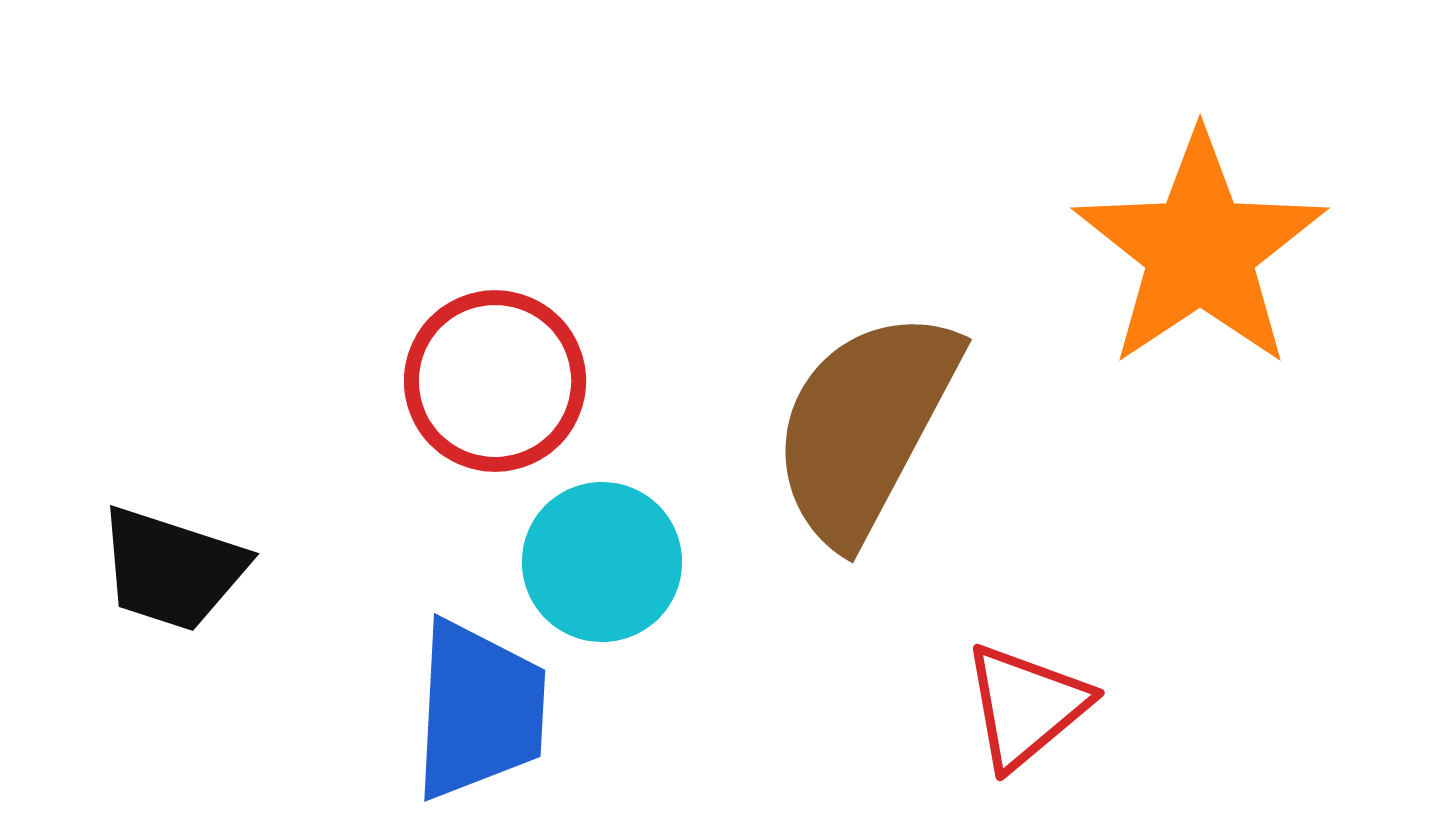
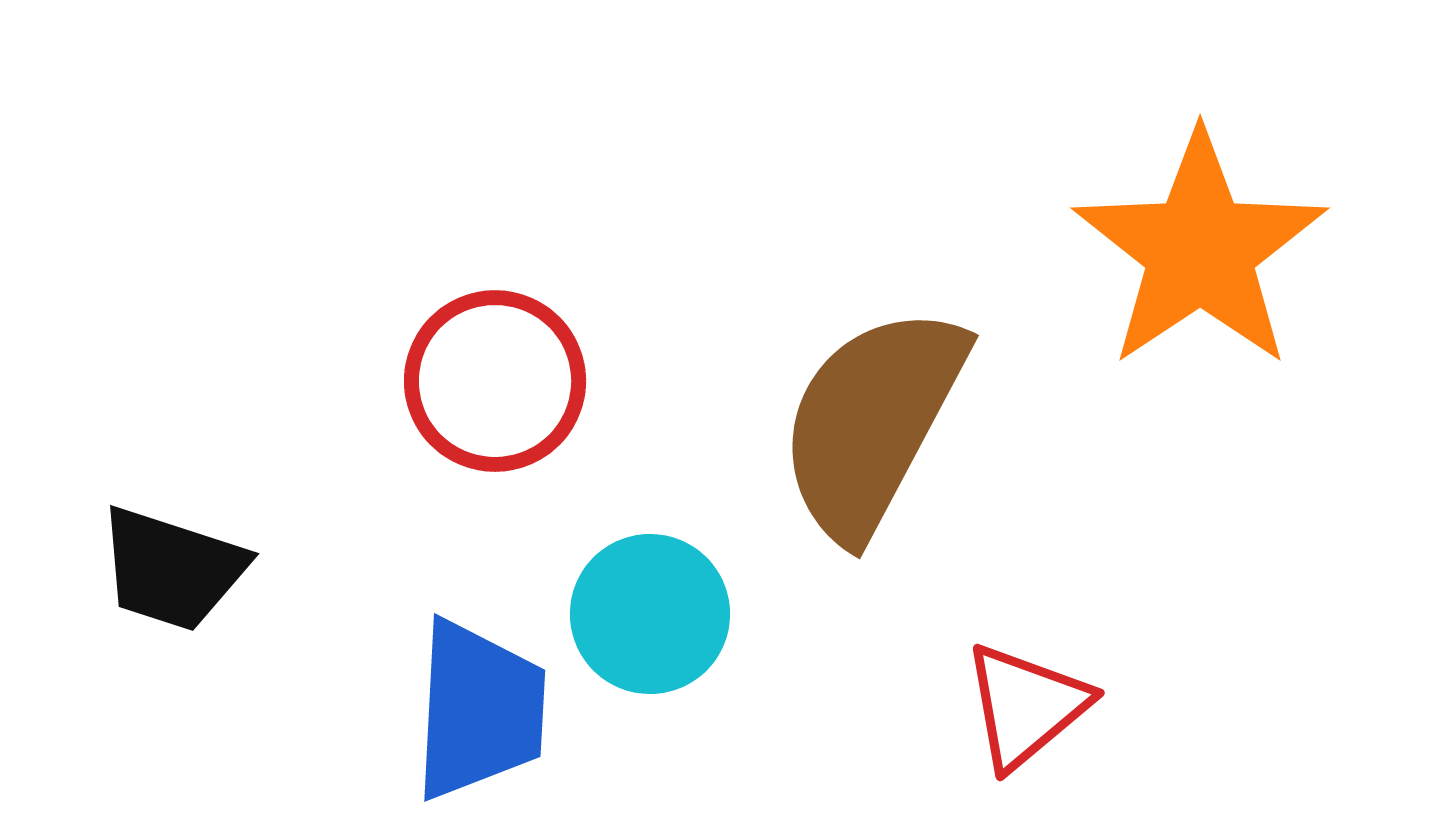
brown semicircle: moved 7 px right, 4 px up
cyan circle: moved 48 px right, 52 px down
